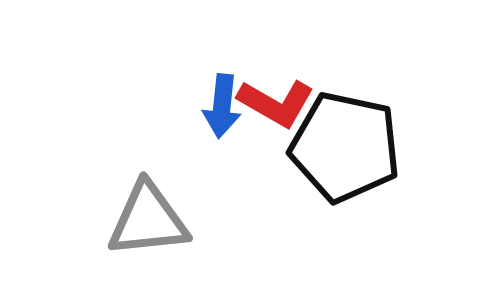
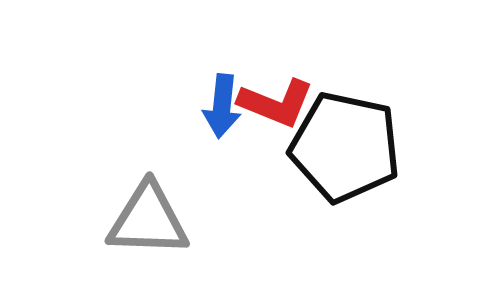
red L-shape: rotated 8 degrees counterclockwise
gray triangle: rotated 8 degrees clockwise
